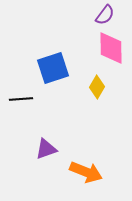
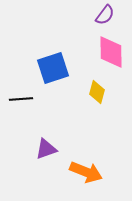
pink diamond: moved 4 px down
yellow diamond: moved 5 px down; rotated 15 degrees counterclockwise
